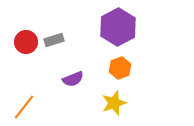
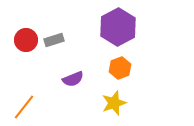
red circle: moved 2 px up
